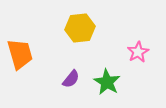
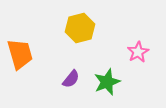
yellow hexagon: rotated 8 degrees counterclockwise
green star: rotated 20 degrees clockwise
